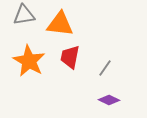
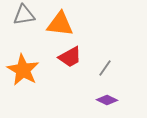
red trapezoid: rotated 130 degrees counterclockwise
orange star: moved 6 px left, 9 px down
purple diamond: moved 2 px left
